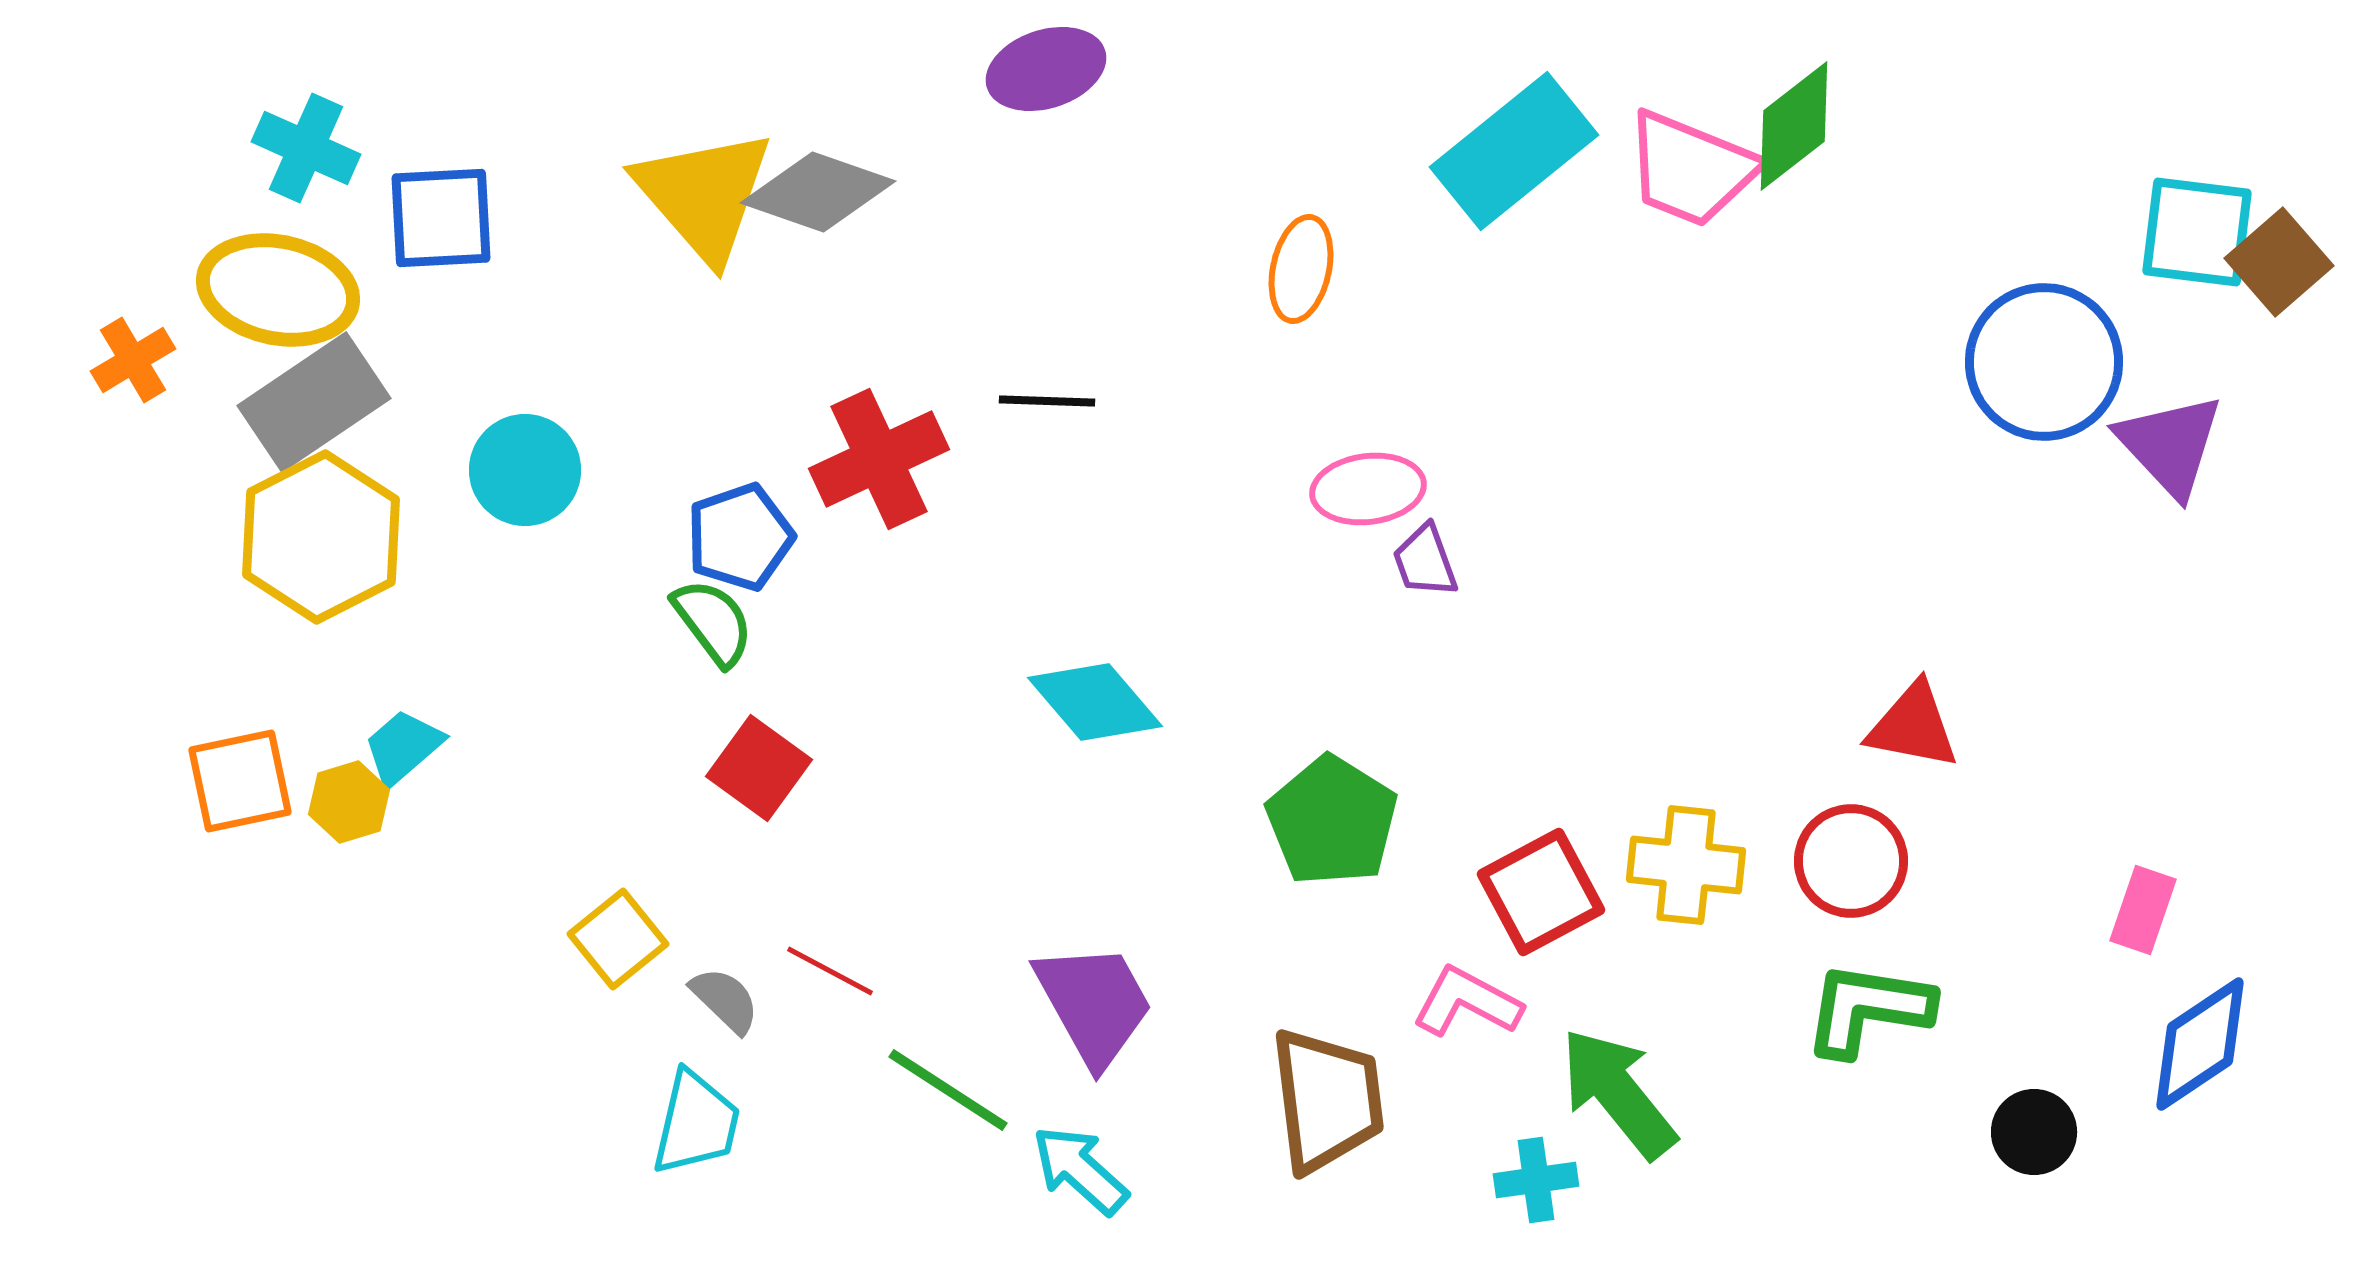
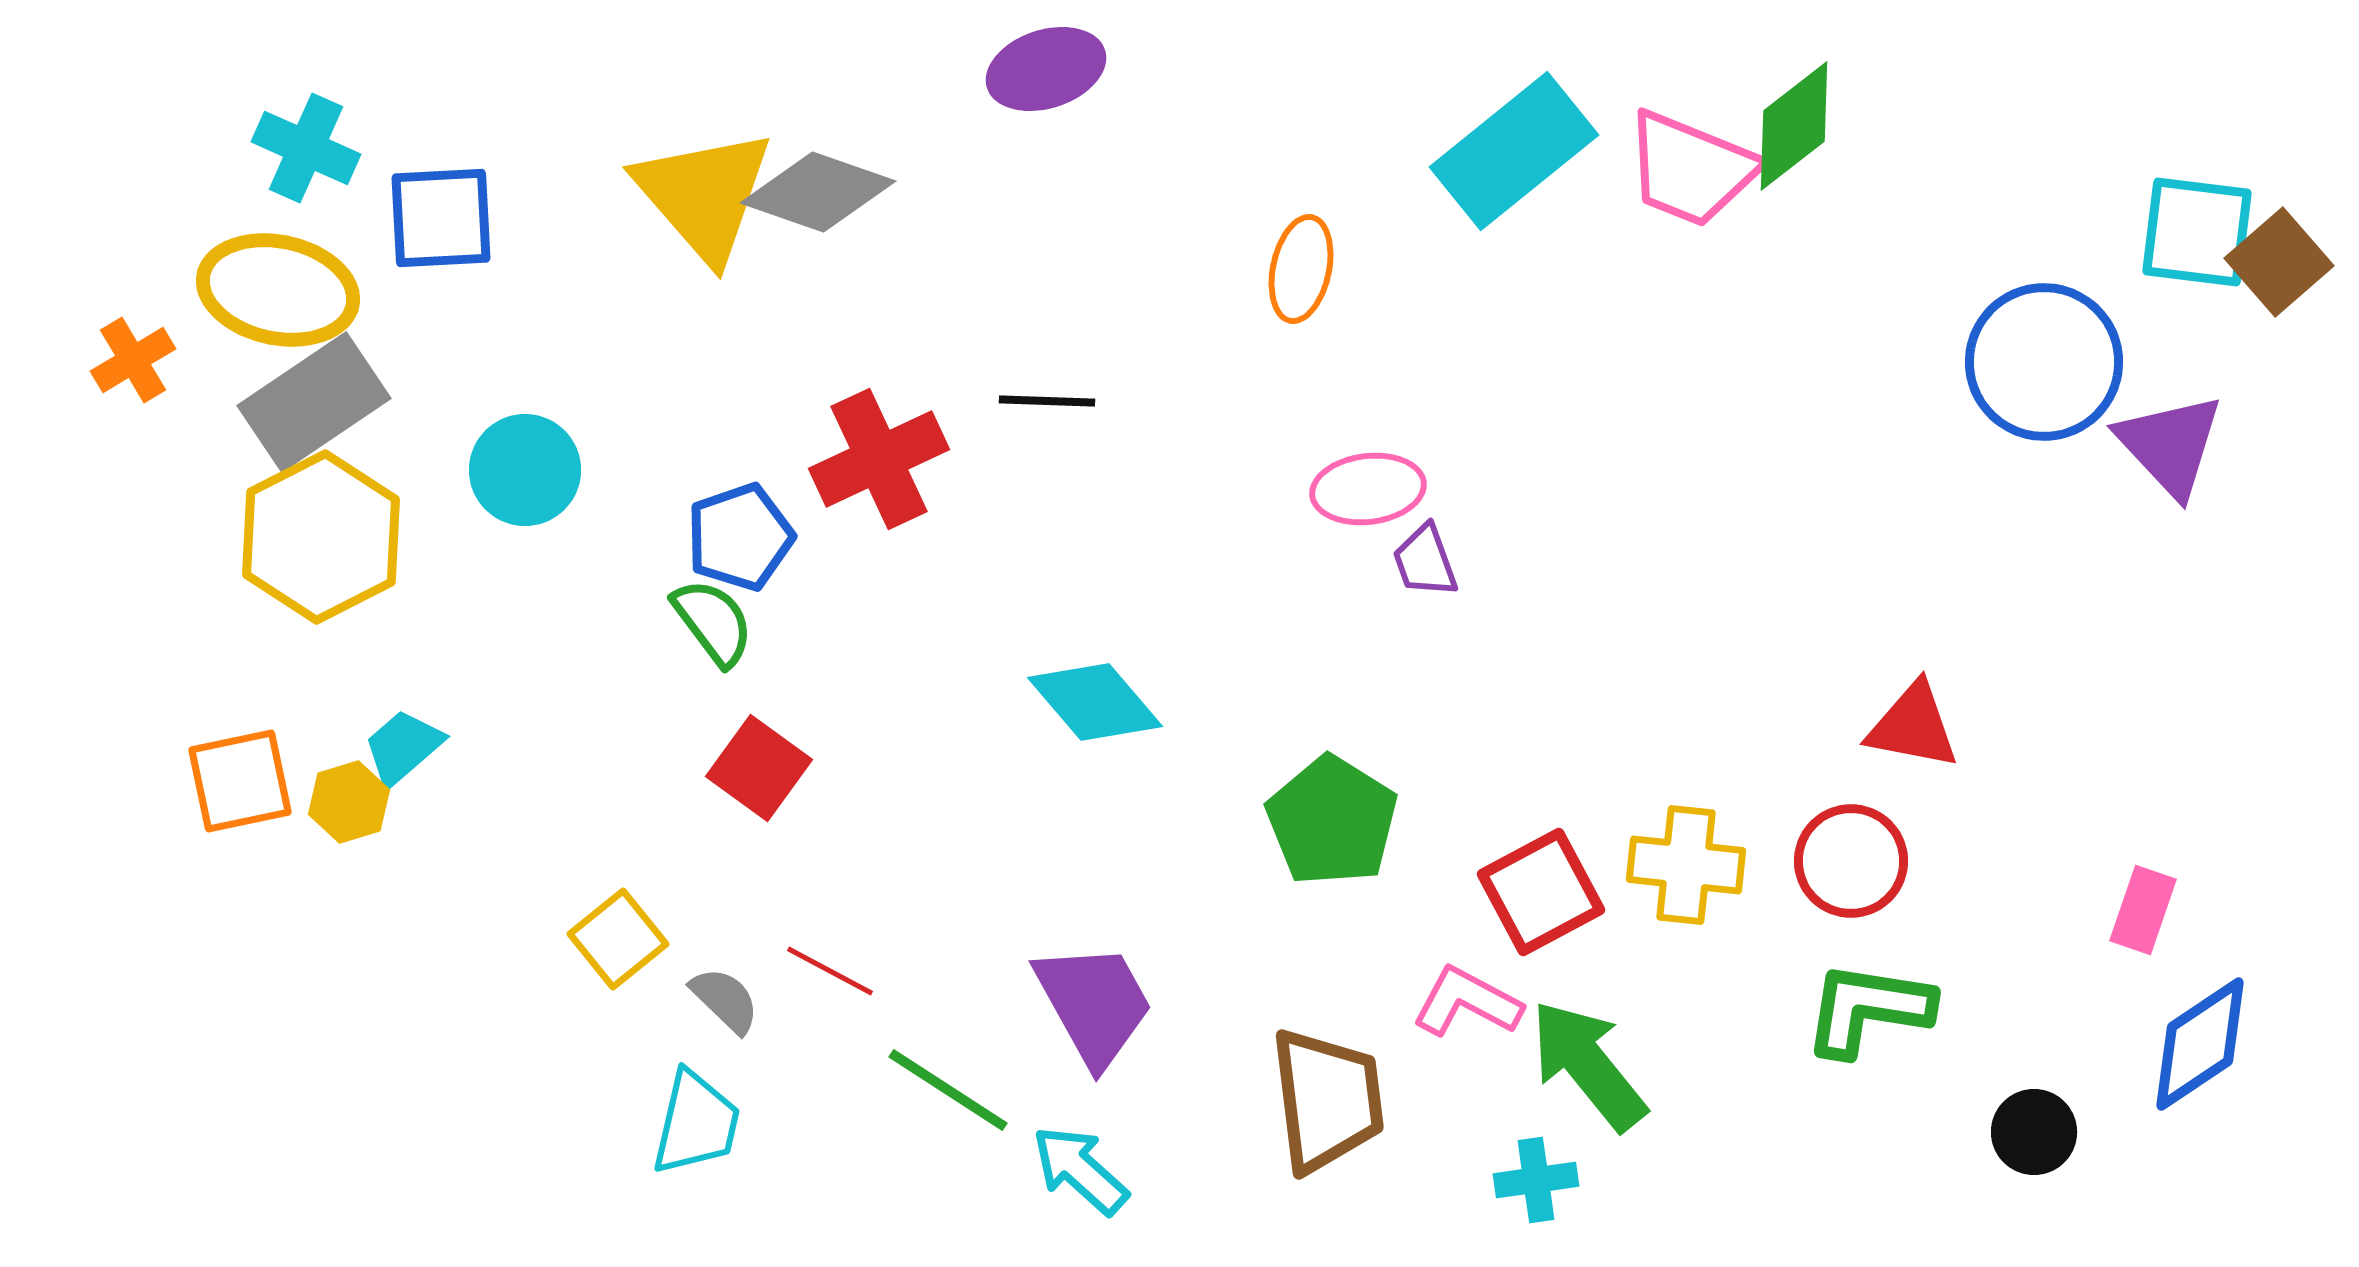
green arrow at (1618, 1093): moved 30 px left, 28 px up
